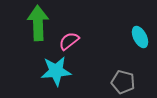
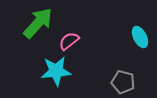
green arrow: rotated 44 degrees clockwise
